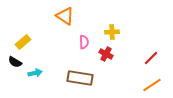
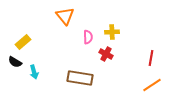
orange triangle: rotated 18 degrees clockwise
pink semicircle: moved 4 px right, 5 px up
red line: rotated 35 degrees counterclockwise
cyan arrow: moved 1 px left, 1 px up; rotated 88 degrees clockwise
